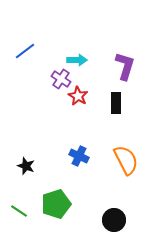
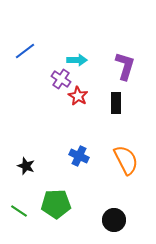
green pentagon: rotated 16 degrees clockwise
